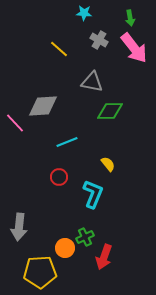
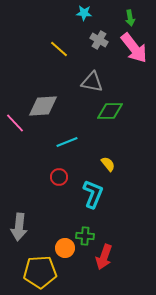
green cross: moved 1 px up; rotated 30 degrees clockwise
